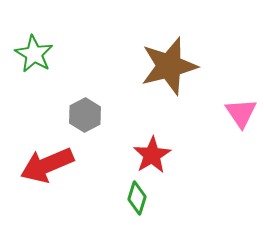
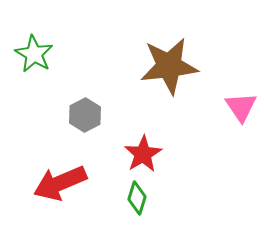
brown star: rotated 8 degrees clockwise
pink triangle: moved 6 px up
red star: moved 9 px left, 1 px up
red arrow: moved 13 px right, 18 px down
